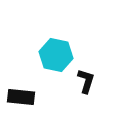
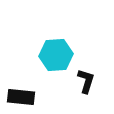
cyan hexagon: rotated 16 degrees counterclockwise
